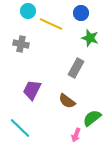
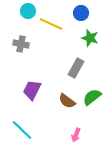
green semicircle: moved 21 px up
cyan line: moved 2 px right, 2 px down
